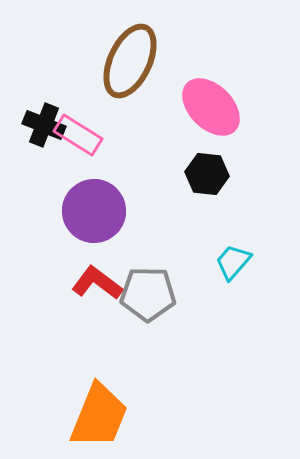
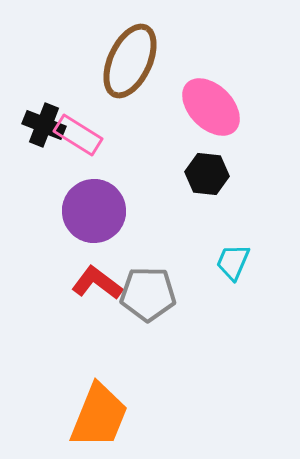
cyan trapezoid: rotated 18 degrees counterclockwise
